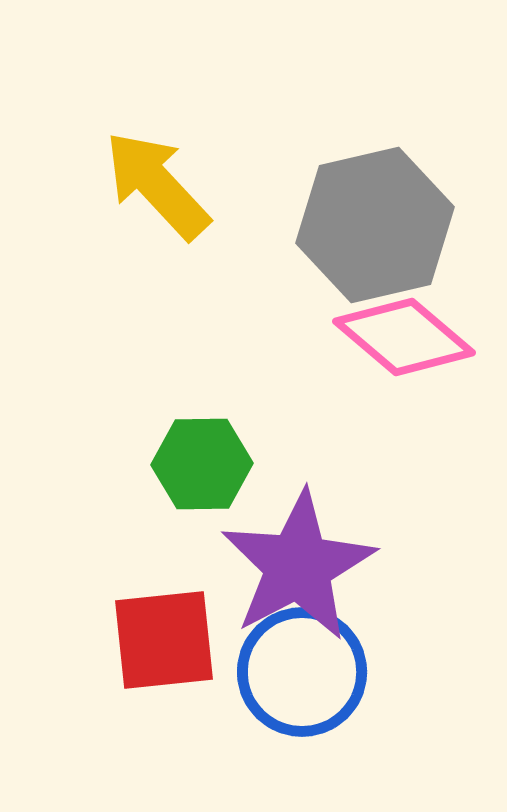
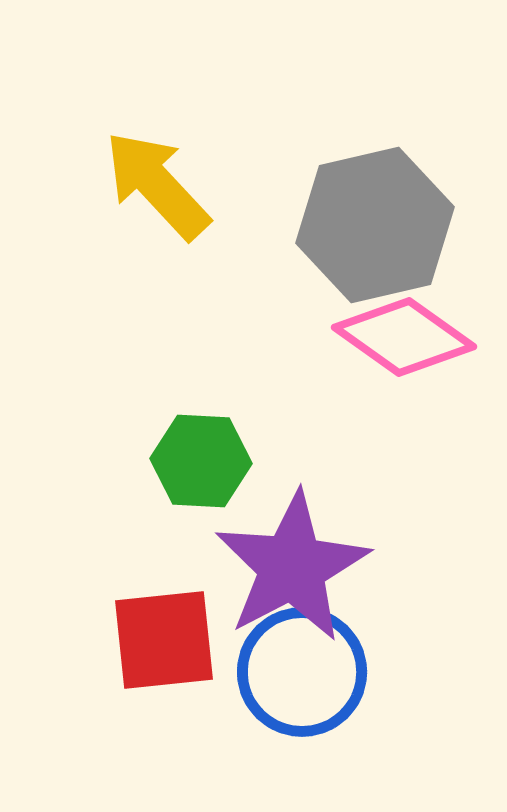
pink diamond: rotated 5 degrees counterclockwise
green hexagon: moved 1 px left, 3 px up; rotated 4 degrees clockwise
purple star: moved 6 px left, 1 px down
